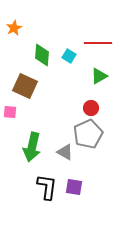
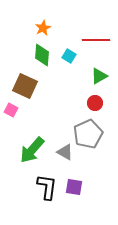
orange star: moved 29 px right
red line: moved 2 px left, 3 px up
red circle: moved 4 px right, 5 px up
pink square: moved 1 px right, 2 px up; rotated 24 degrees clockwise
green arrow: moved 3 px down; rotated 28 degrees clockwise
